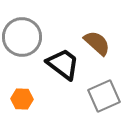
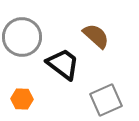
brown semicircle: moved 1 px left, 7 px up
gray square: moved 2 px right, 4 px down
